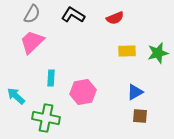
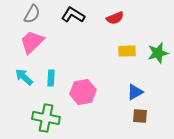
cyan arrow: moved 8 px right, 19 px up
